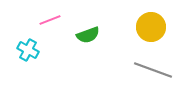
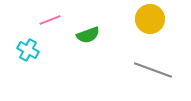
yellow circle: moved 1 px left, 8 px up
